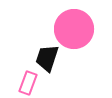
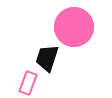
pink circle: moved 2 px up
